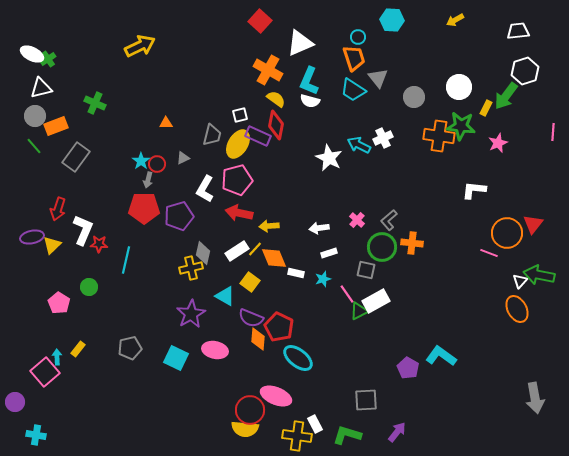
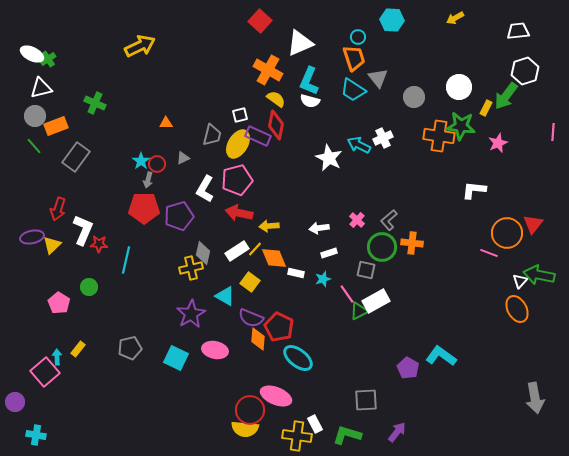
yellow arrow at (455, 20): moved 2 px up
